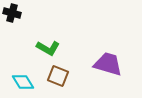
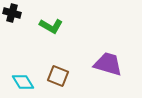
green L-shape: moved 3 px right, 22 px up
